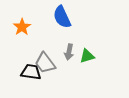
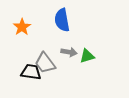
blue semicircle: moved 3 px down; rotated 15 degrees clockwise
gray arrow: rotated 91 degrees counterclockwise
